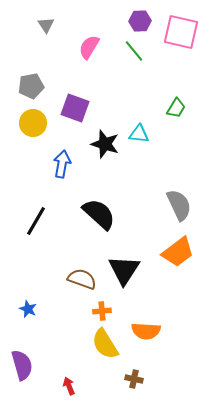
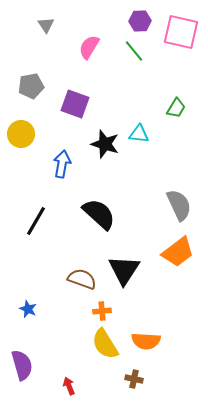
purple square: moved 4 px up
yellow circle: moved 12 px left, 11 px down
orange semicircle: moved 10 px down
